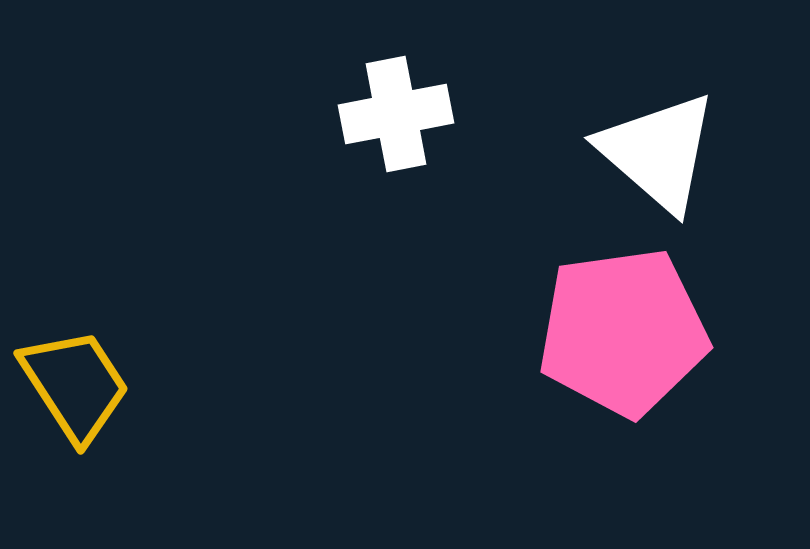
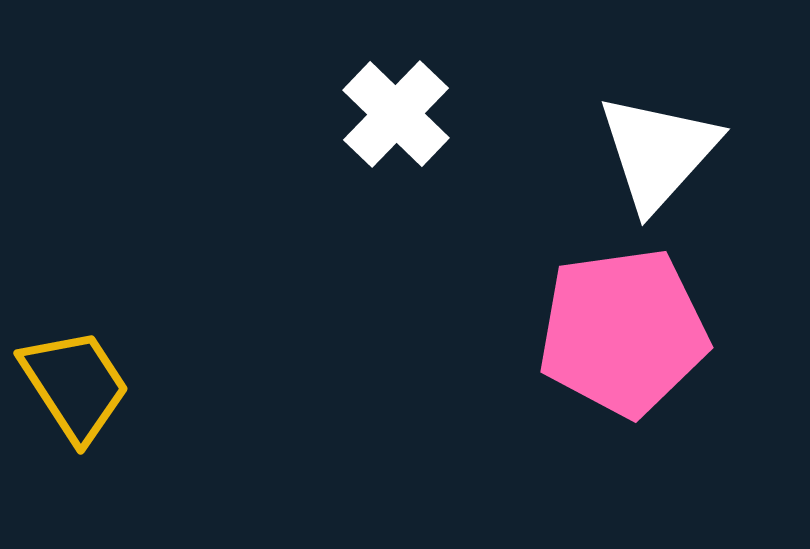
white cross: rotated 35 degrees counterclockwise
white triangle: rotated 31 degrees clockwise
